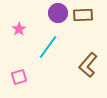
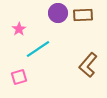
cyan line: moved 10 px left, 2 px down; rotated 20 degrees clockwise
